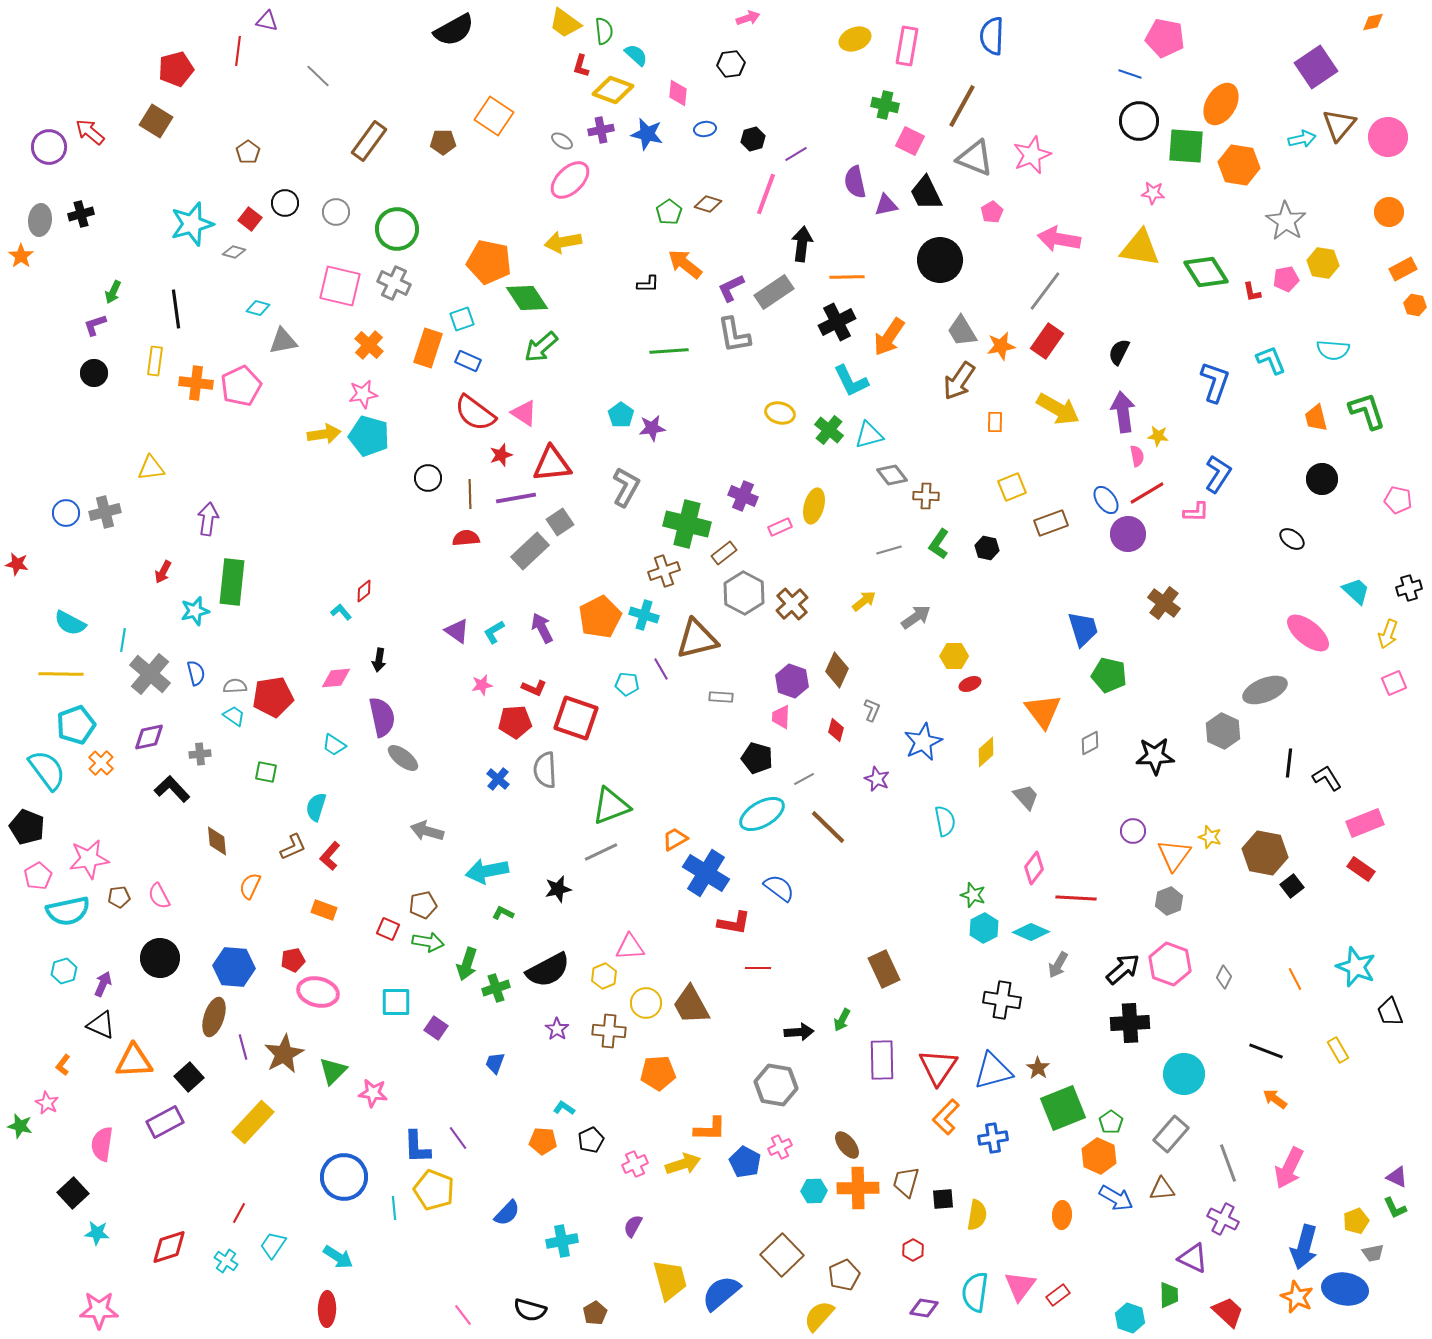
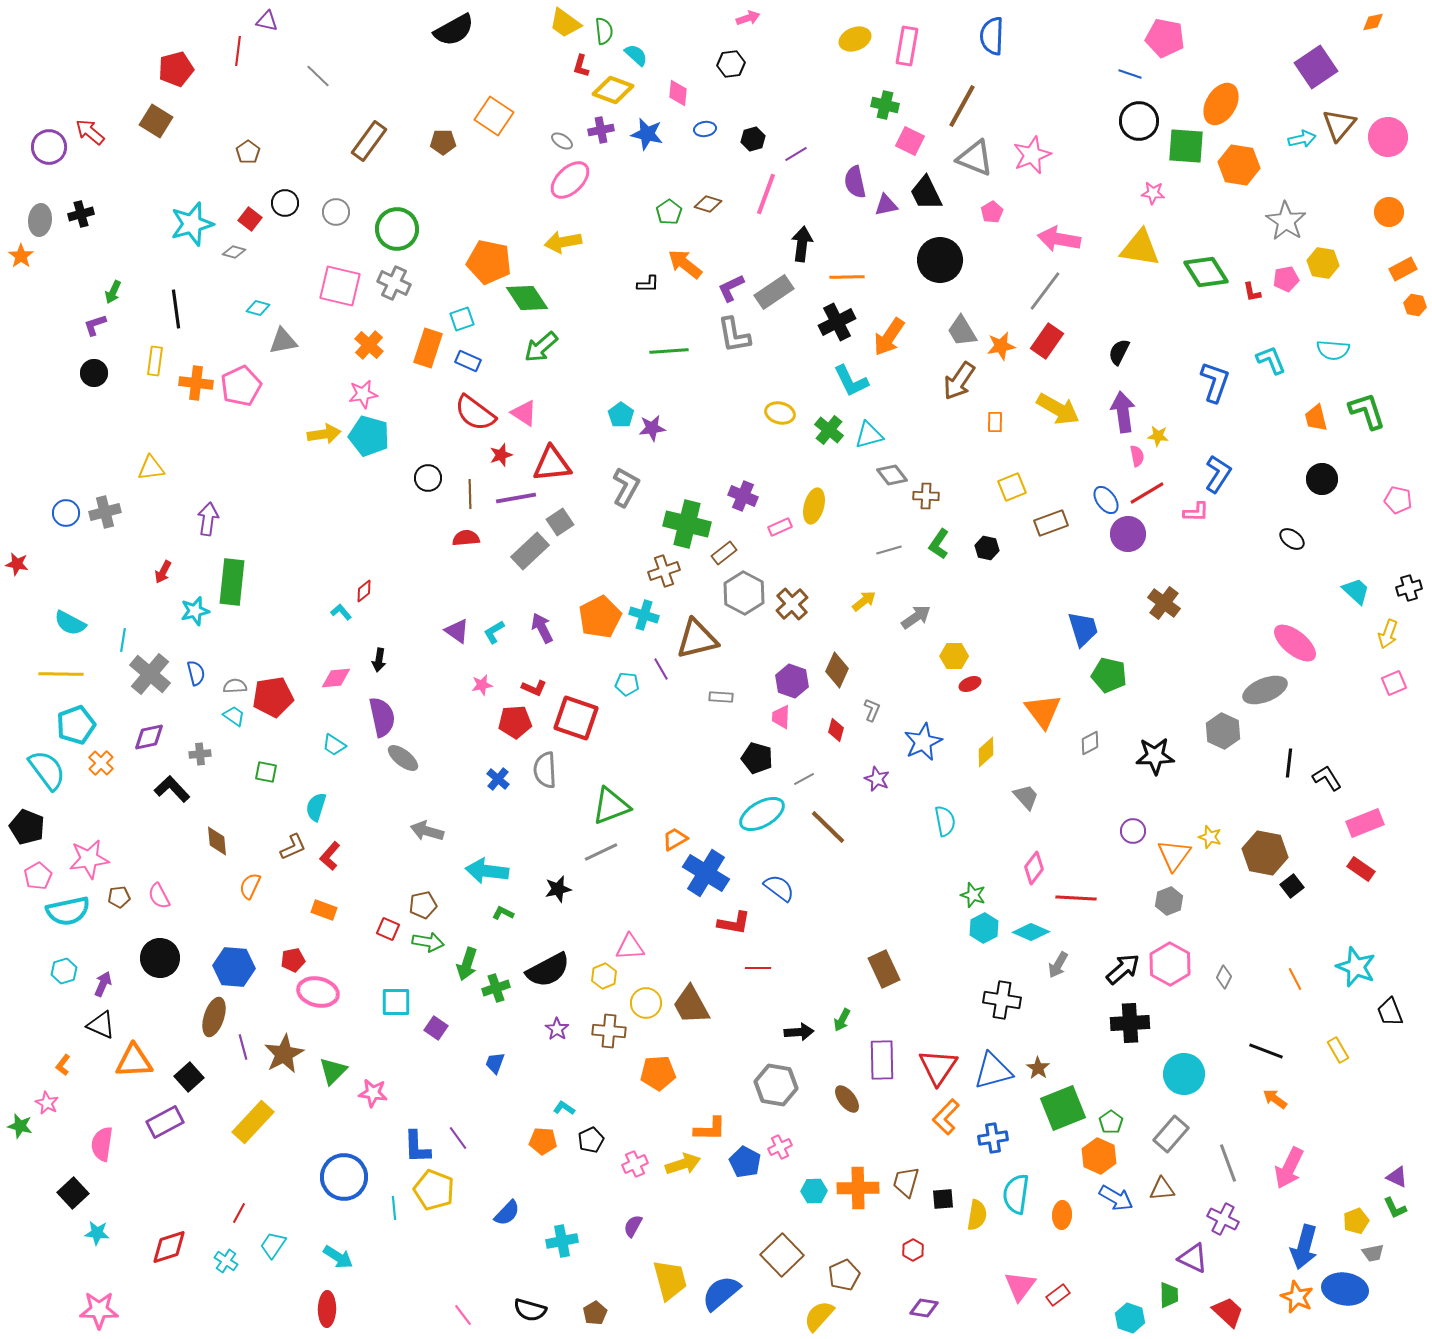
pink ellipse at (1308, 633): moved 13 px left, 10 px down
cyan arrow at (487, 871): rotated 18 degrees clockwise
pink hexagon at (1170, 964): rotated 9 degrees clockwise
brown ellipse at (847, 1145): moved 46 px up
cyan semicircle at (975, 1292): moved 41 px right, 98 px up
